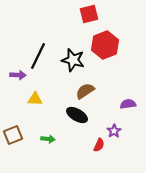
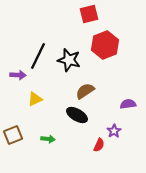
black star: moved 4 px left
yellow triangle: rotated 28 degrees counterclockwise
